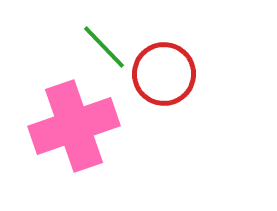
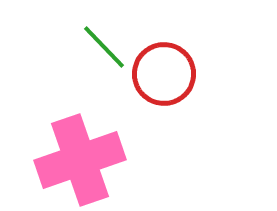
pink cross: moved 6 px right, 34 px down
